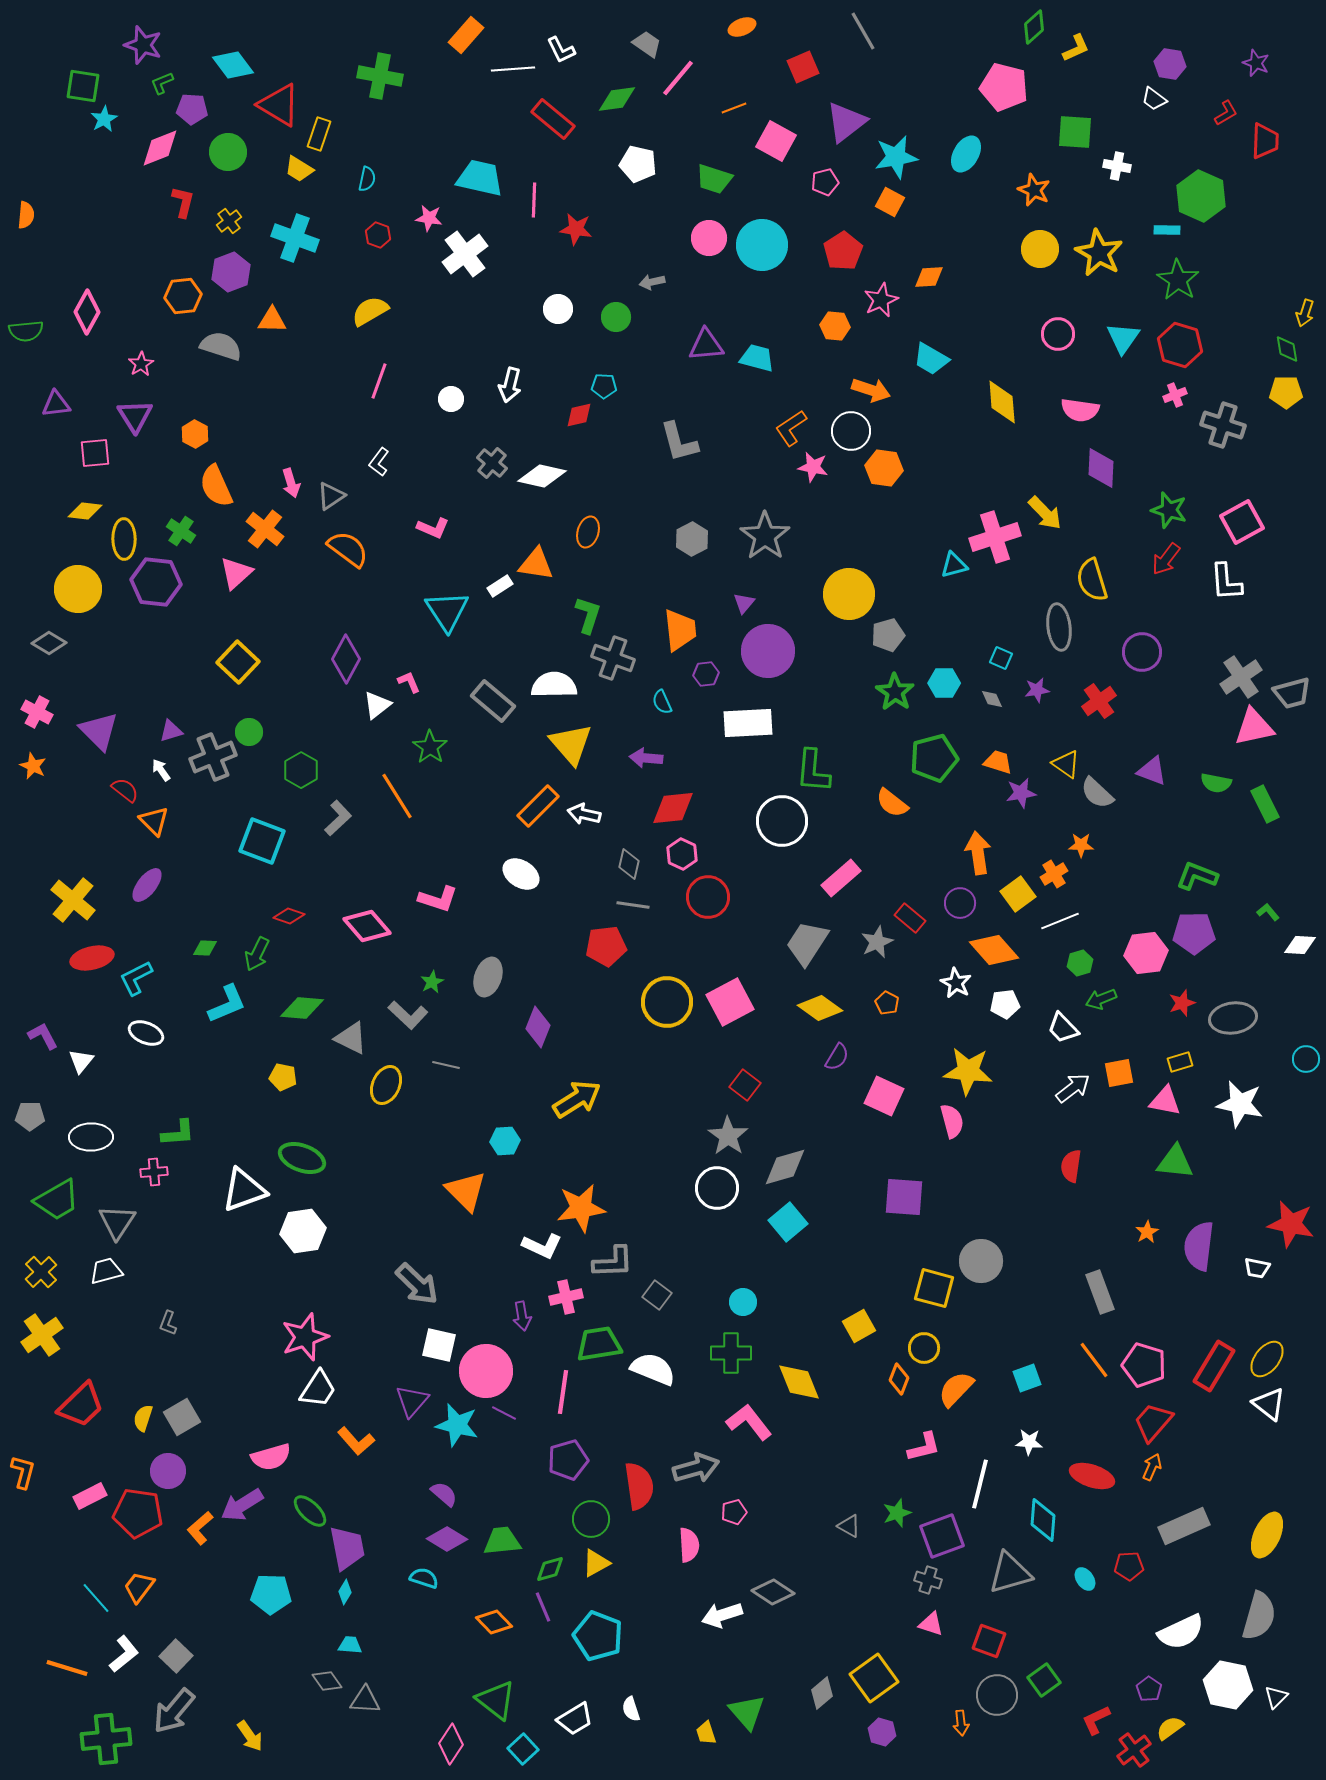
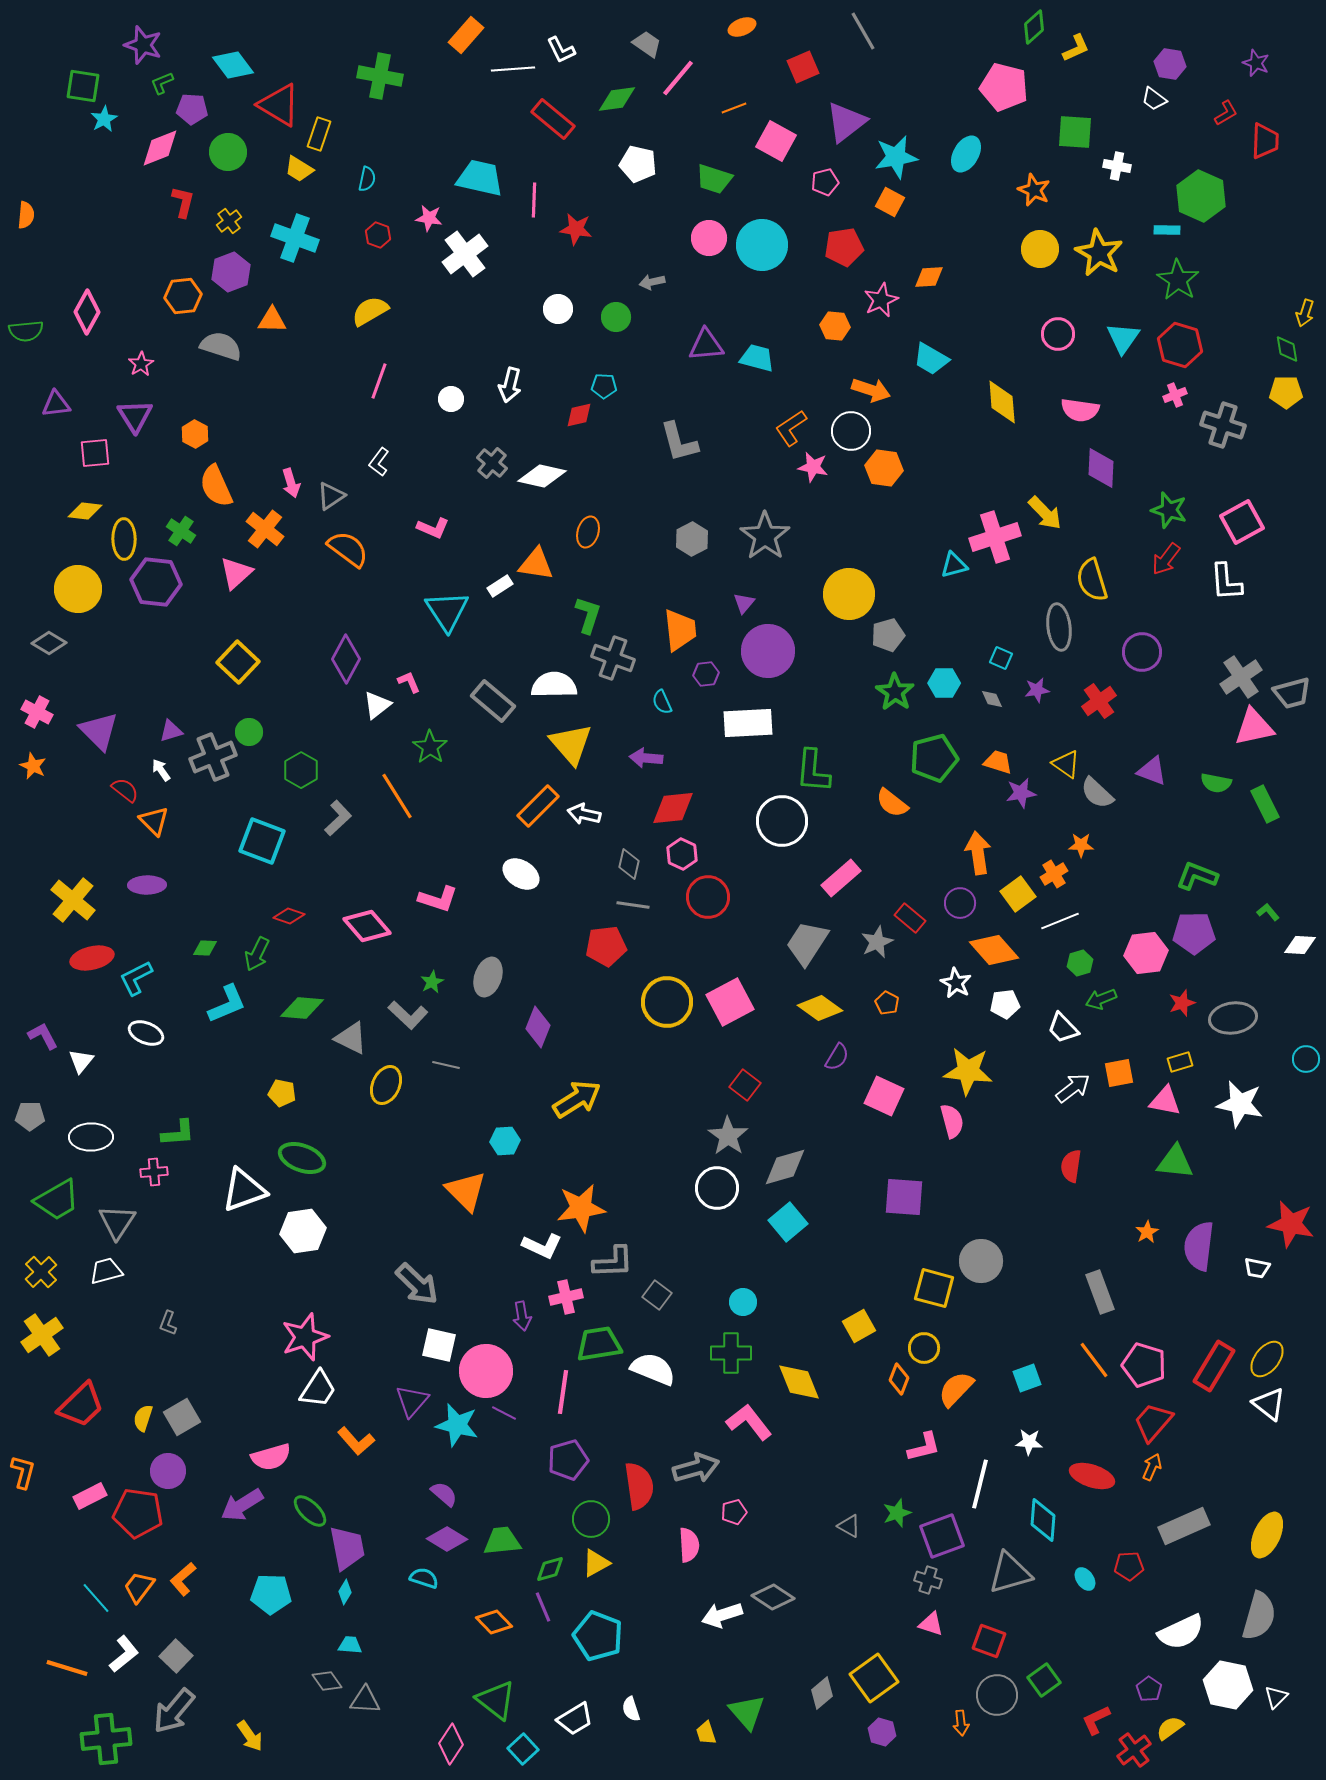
red pentagon at (843, 251): moved 1 px right, 4 px up; rotated 24 degrees clockwise
purple ellipse at (147, 885): rotated 51 degrees clockwise
yellow pentagon at (283, 1077): moved 1 px left, 16 px down
orange L-shape at (200, 1528): moved 17 px left, 51 px down
gray diamond at (773, 1592): moved 5 px down
